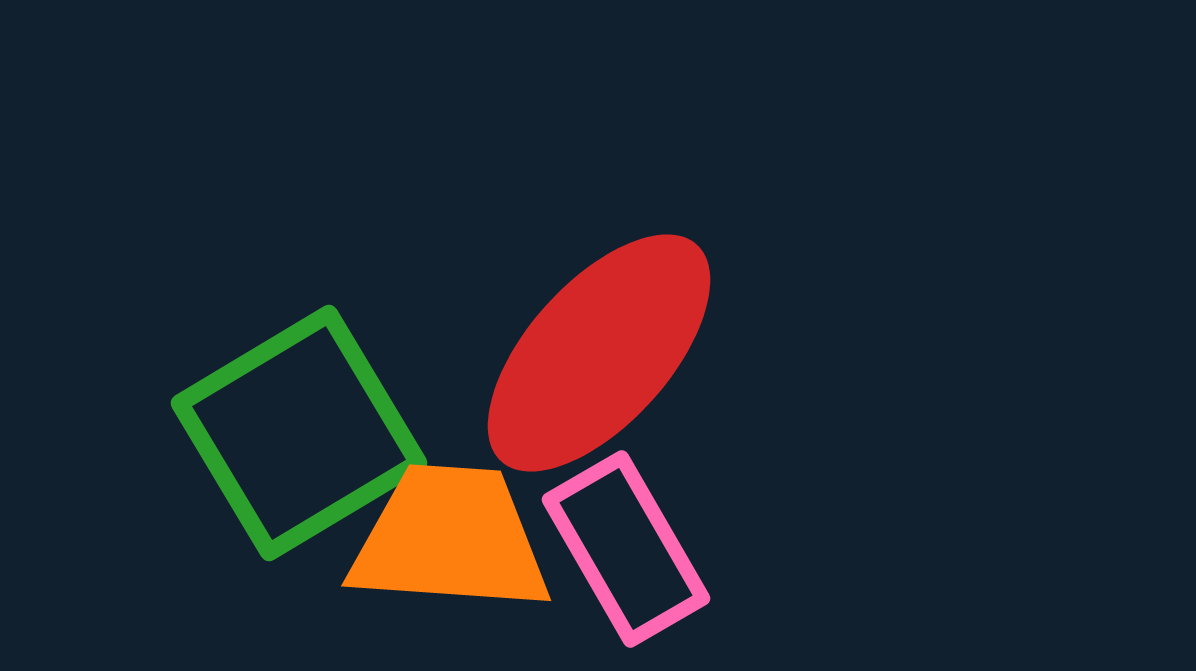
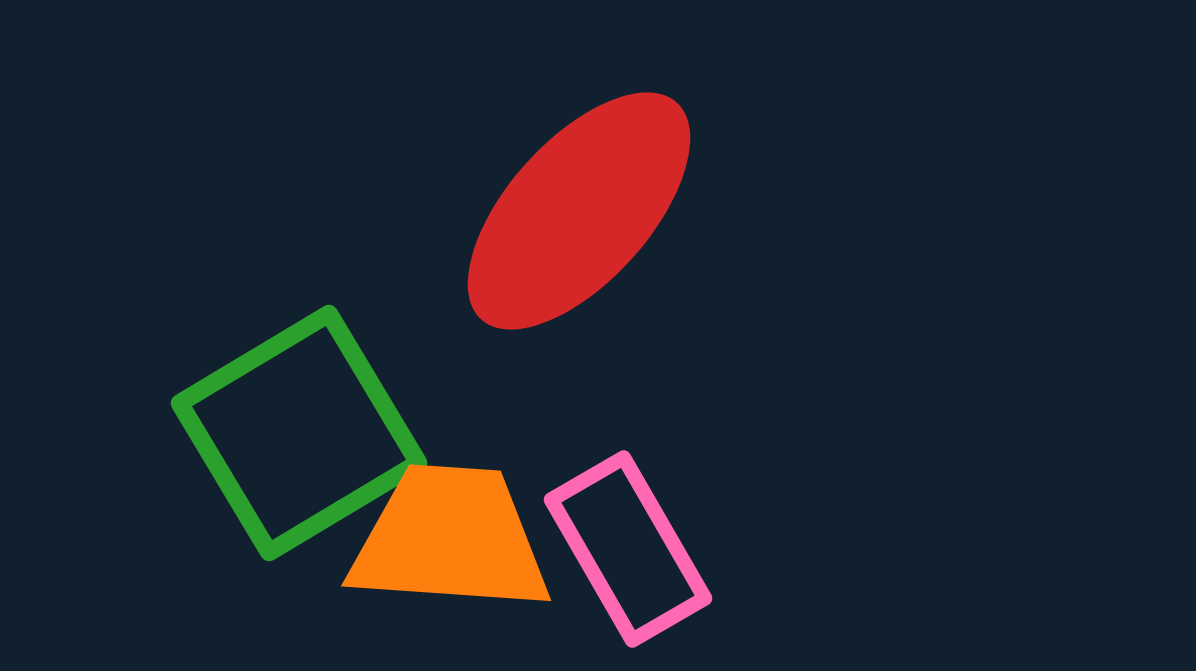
red ellipse: moved 20 px left, 142 px up
pink rectangle: moved 2 px right
